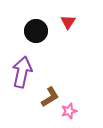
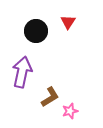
pink star: moved 1 px right
